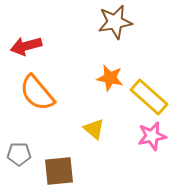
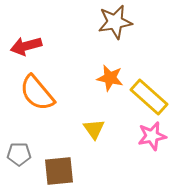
yellow triangle: rotated 15 degrees clockwise
